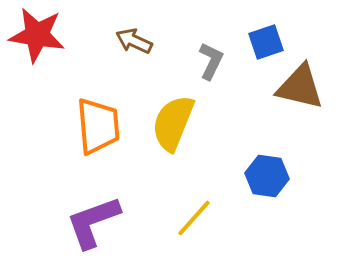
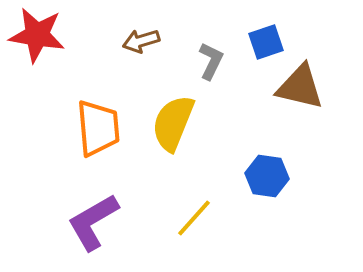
brown arrow: moved 7 px right; rotated 42 degrees counterclockwise
orange trapezoid: moved 2 px down
purple L-shape: rotated 10 degrees counterclockwise
